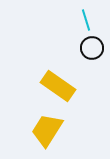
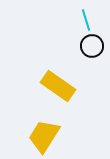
black circle: moved 2 px up
yellow trapezoid: moved 3 px left, 6 px down
